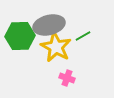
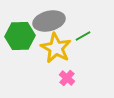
gray ellipse: moved 4 px up
yellow star: moved 1 px down
pink cross: rotated 21 degrees clockwise
